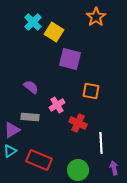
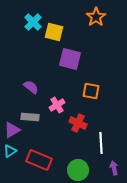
yellow square: rotated 18 degrees counterclockwise
